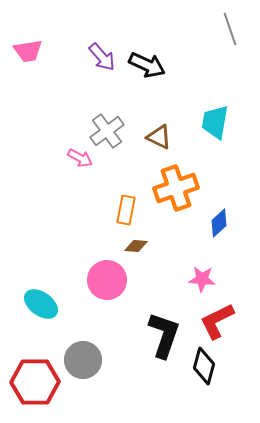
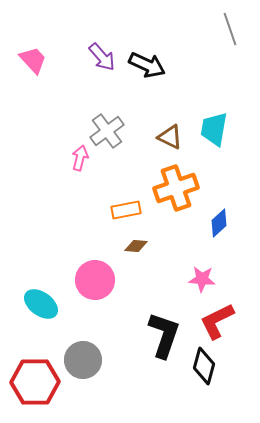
pink trapezoid: moved 5 px right, 9 px down; rotated 124 degrees counterclockwise
cyan trapezoid: moved 1 px left, 7 px down
brown triangle: moved 11 px right
pink arrow: rotated 105 degrees counterclockwise
orange rectangle: rotated 68 degrees clockwise
pink circle: moved 12 px left
